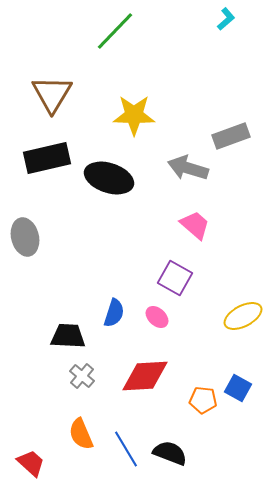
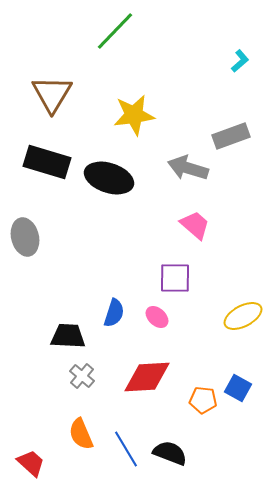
cyan L-shape: moved 14 px right, 42 px down
yellow star: rotated 9 degrees counterclockwise
black rectangle: moved 4 px down; rotated 30 degrees clockwise
purple square: rotated 28 degrees counterclockwise
red diamond: moved 2 px right, 1 px down
